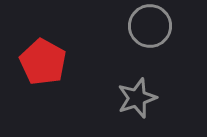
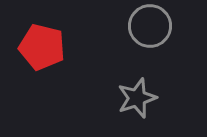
red pentagon: moved 1 px left, 15 px up; rotated 15 degrees counterclockwise
